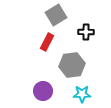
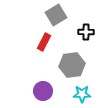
red rectangle: moved 3 px left
